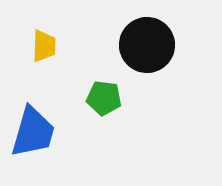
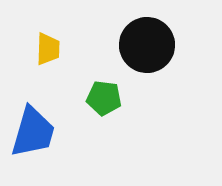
yellow trapezoid: moved 4 px right, 3 px down
